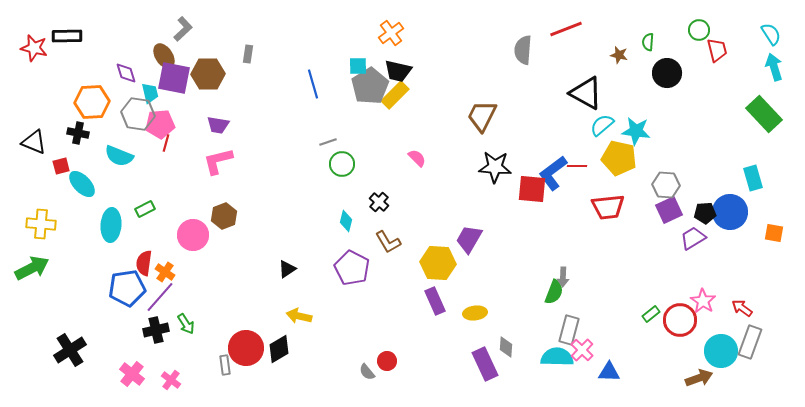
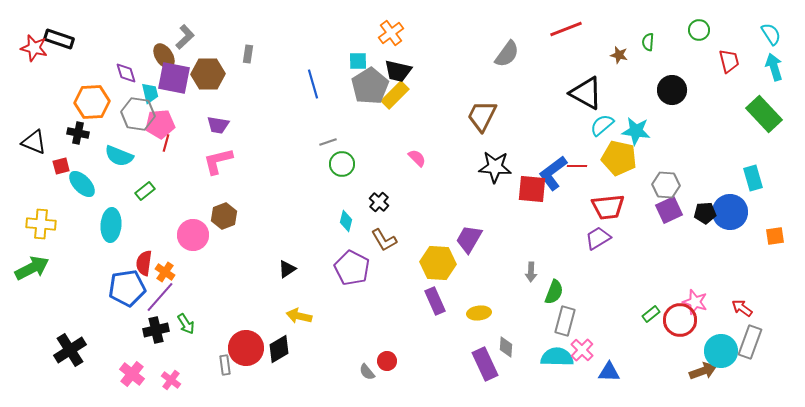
gray L-shape at (183, 29): moved 2 px right, 8 px down
black rectangle at (67, 36): moved 8 px left, 3 px down; rotated 20 degrees clockwise
gray semicircle at (523, 50): moved 16 px left, 4 px down; rotated 148 degrees counterclockwise
red trapezoid at (717, 50): moved 12 px right, 11 px down
cyan square at (358, 66): moved 5 px up
black circle at (667, 73): moved 5 px right, 17 px down
green rectangle at (145, 209): moved 18 px up; rotated 12 degrees counterclockwise
orange square at (774, 233): moved 1 px right, 3 px down; rotated 18 degrees counterclockwise
purple trapezoid at (693, 238): moved 95 px left
brown L-shape at (388, 242): moved 4 px left, 2 px up
gray arrow at (563, 277): moved 32 px left, 5 px up
pink star at (703, 301): moved 8 px left, 1 px down; rotated 15 degrees counterclockwise
yellow ellipse at (475, 313): moved 4 px right
gray rectangle at (569, 330): moved 4 px left, 9 px up
brown arrow at (699, 378): moved 4 px right, 7 px up
